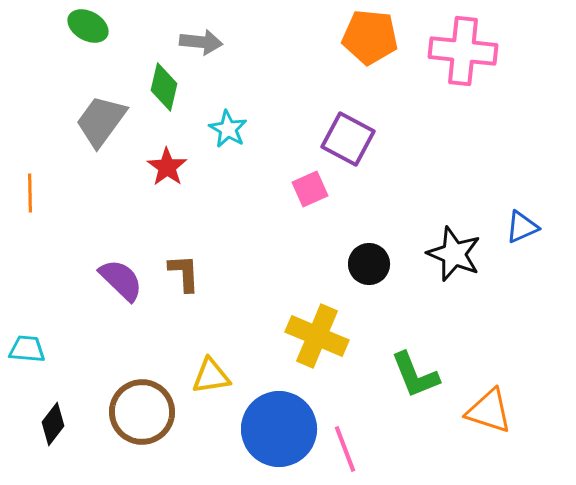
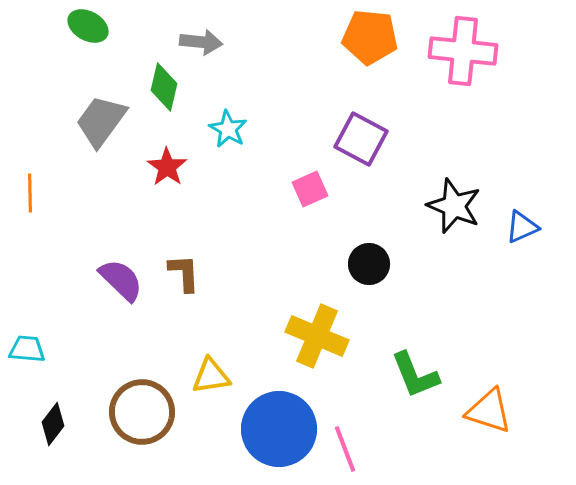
purple square: moved 13 px right
black star: moved 48 px up
